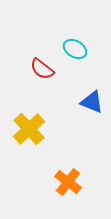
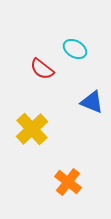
yellow cross: moved 3 px right
